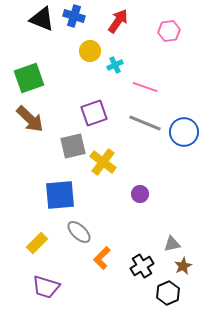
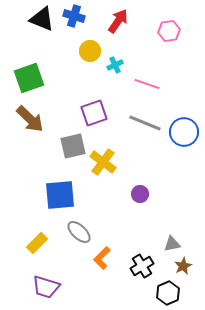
pink line: moved 2 px right, 3 px up
